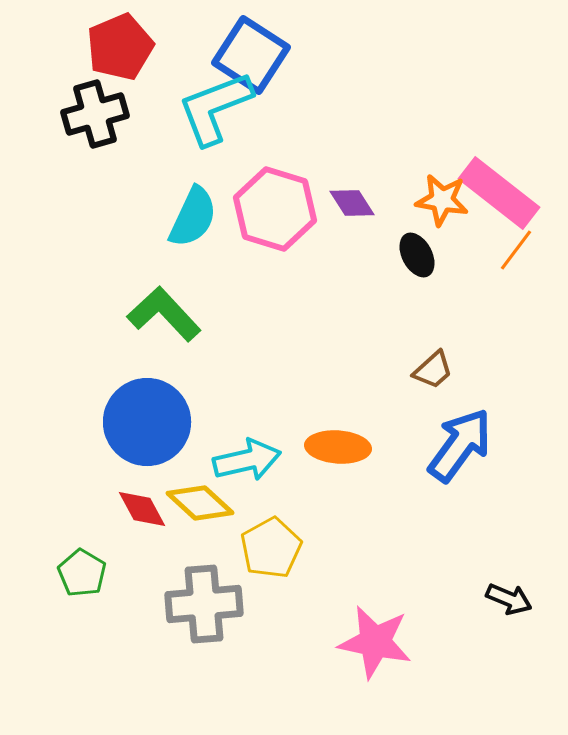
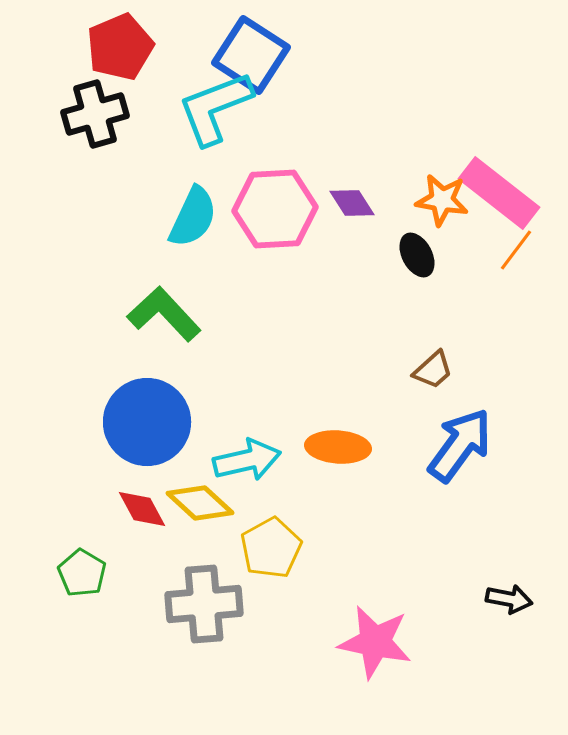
pink hexagon: rotated 20 degrees counterclockwise
black arrow: rotated 12 degrees counterclockwise
